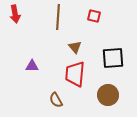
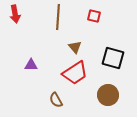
black square: rotated 20 degrees clockwise
purple triangle: moved 1 px left, 1 px up
red trapezoid: moved 1 px up; rotated 128 degrees counterclockwise
